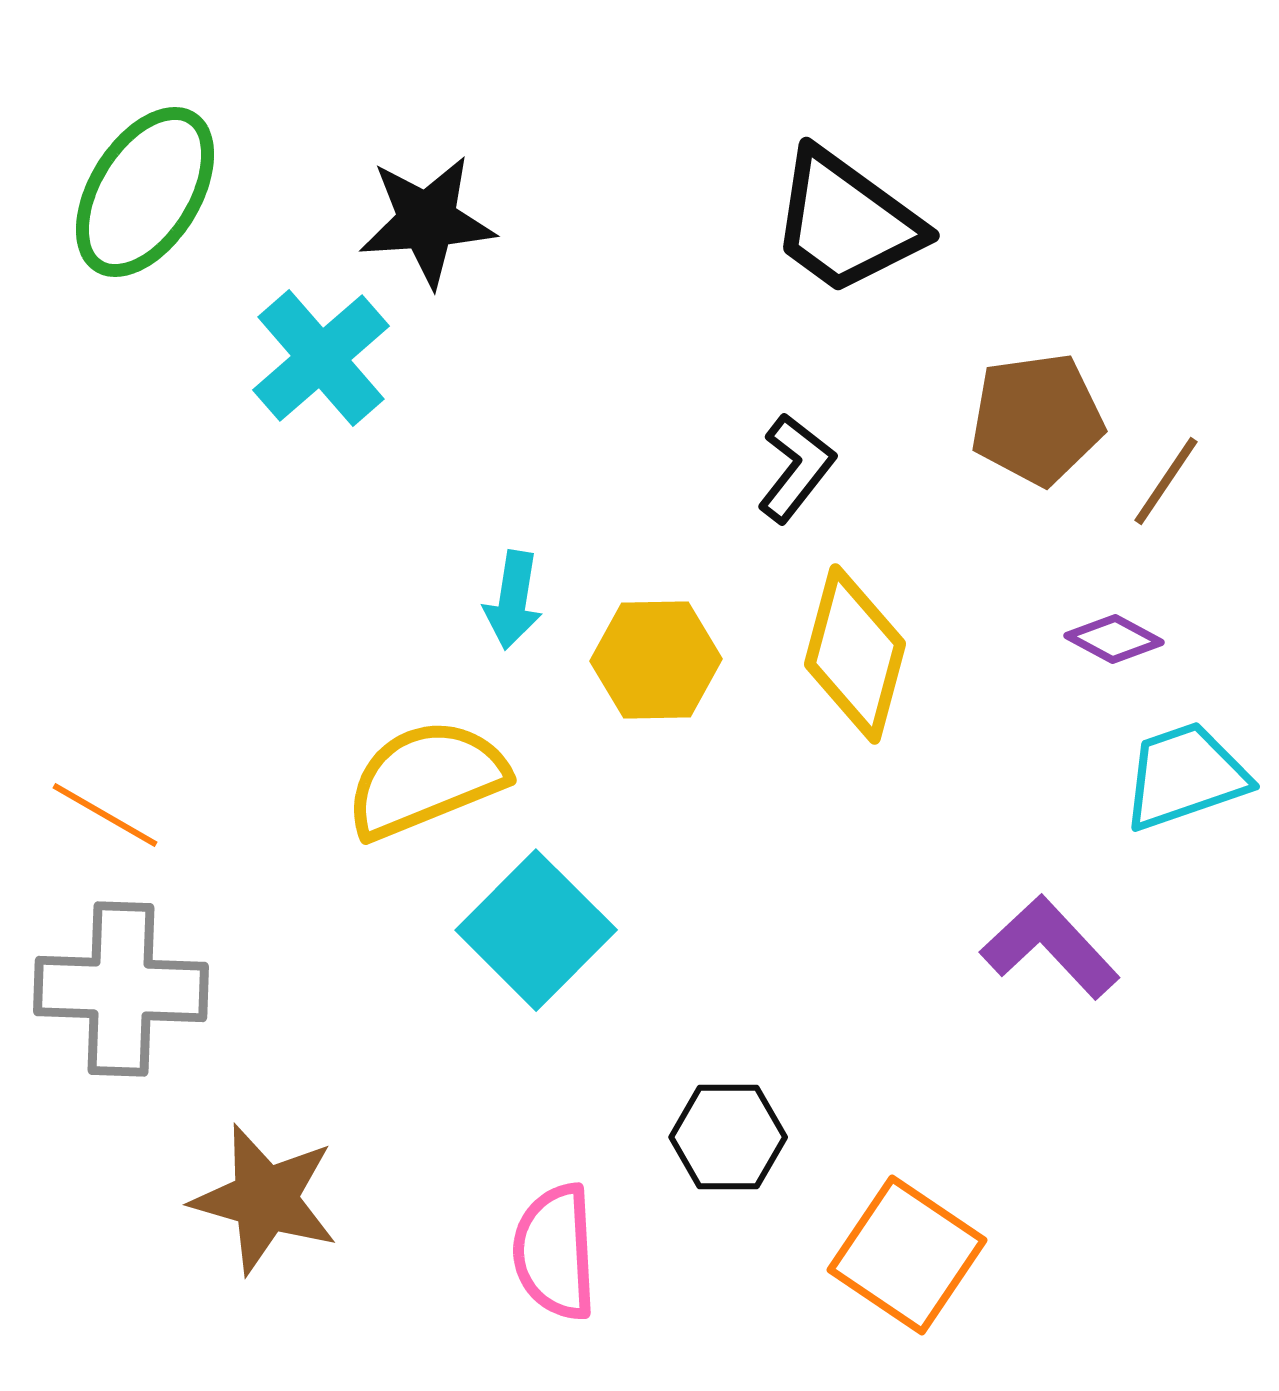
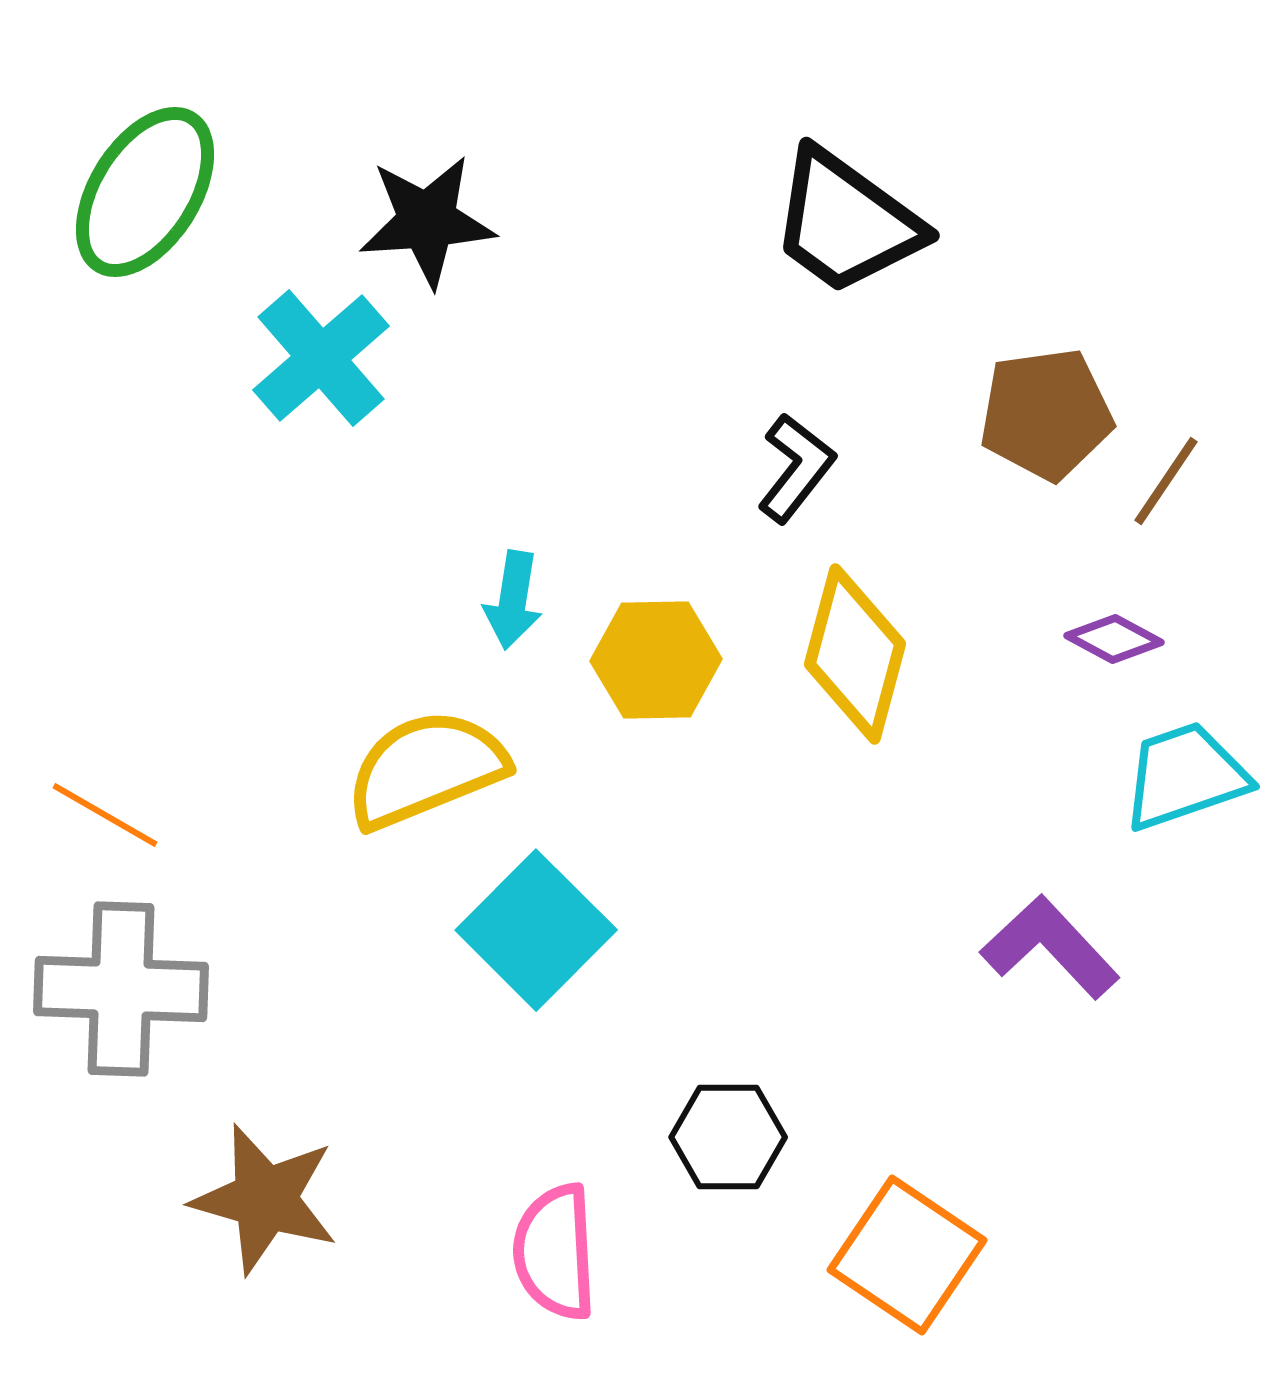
brown pentagon: moved 9 px right, 5 px up
yellow semicircle: moved 10 px up
